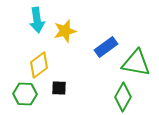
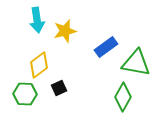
black square: rotated 28 degrees counterclockwise
